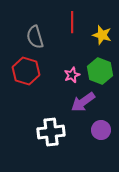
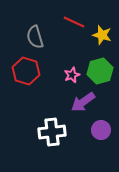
red line: moved 2 px right; rotated 65 degrees counterclockwise
green hexagon: rotated 25 degrees clockwise
white cross: moved 1 px right
